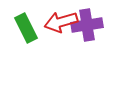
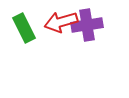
green rectangle: moved 2 px left
